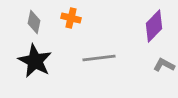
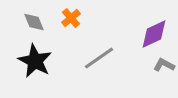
orange cross: rotated 36 degrees clockwise
gray diamond: rotated 35 degrees counterclockwise
purple diamond: moved 8 px down; rotated 20 degrees clockwise
gray line: rotated 28 degrees counterclockwise
